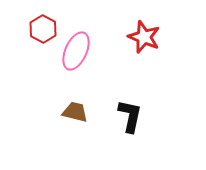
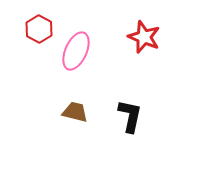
red hexagon: moved 4 px left
